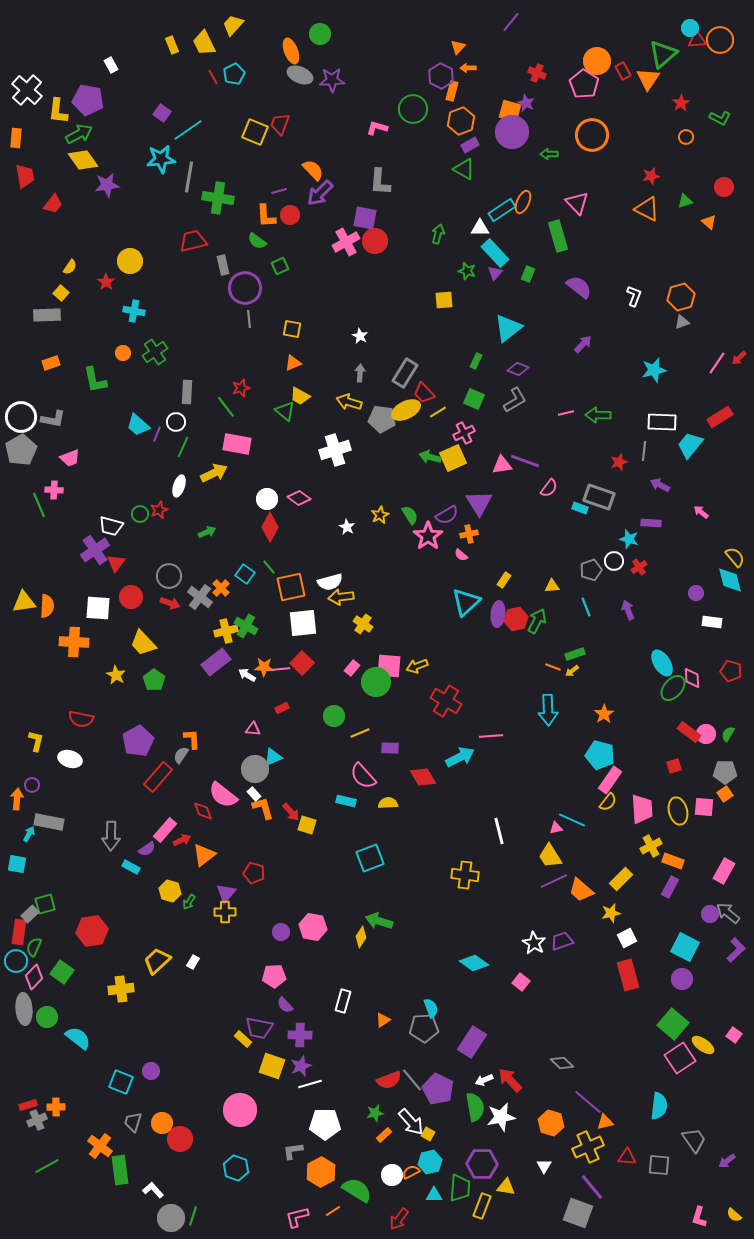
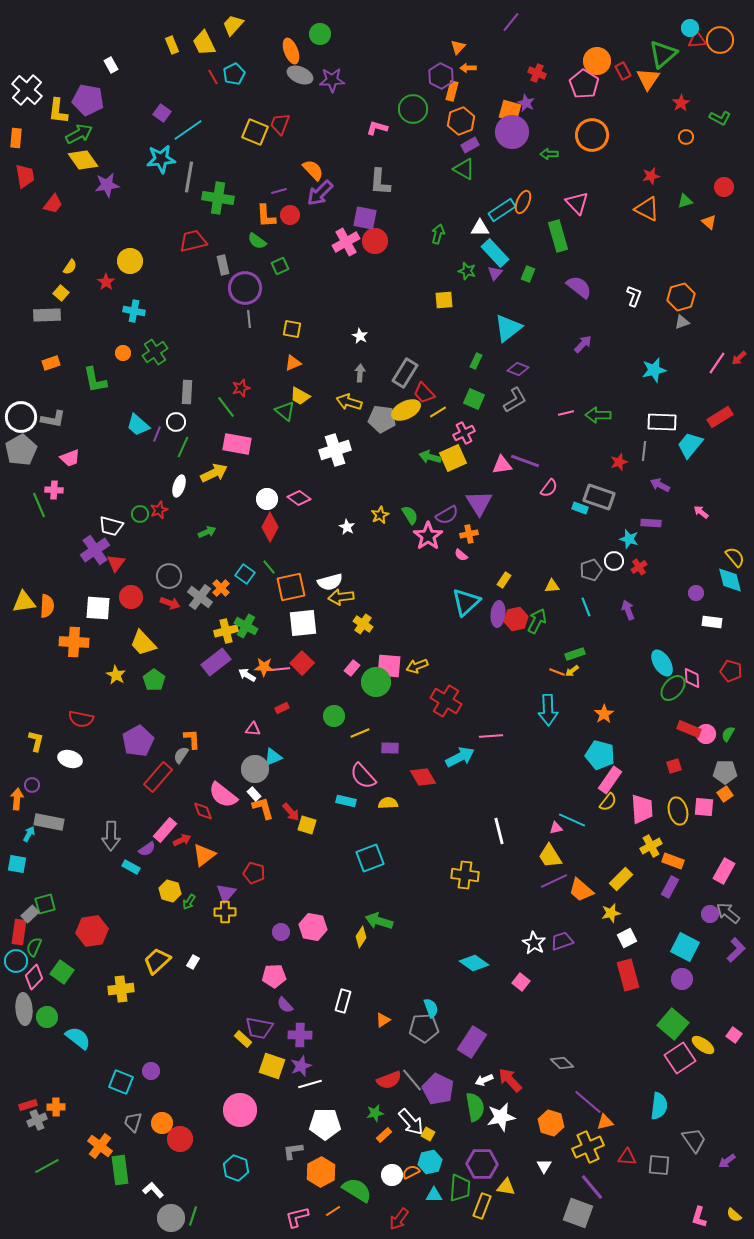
orange line at (553, 667): moved 4 px right, 5 px down
red rectangle at (689, 732): moved 3 px up; rotated 15 degrees counterclockwise
